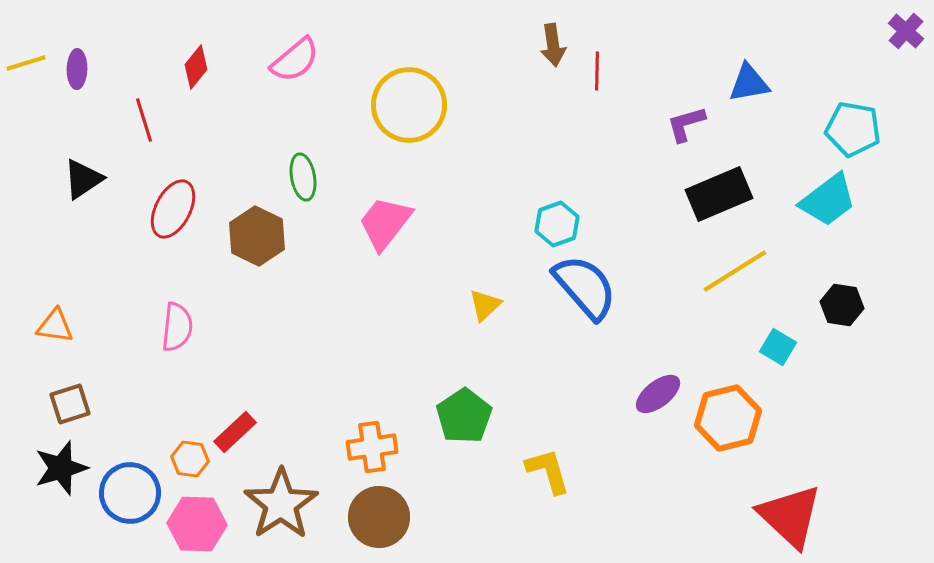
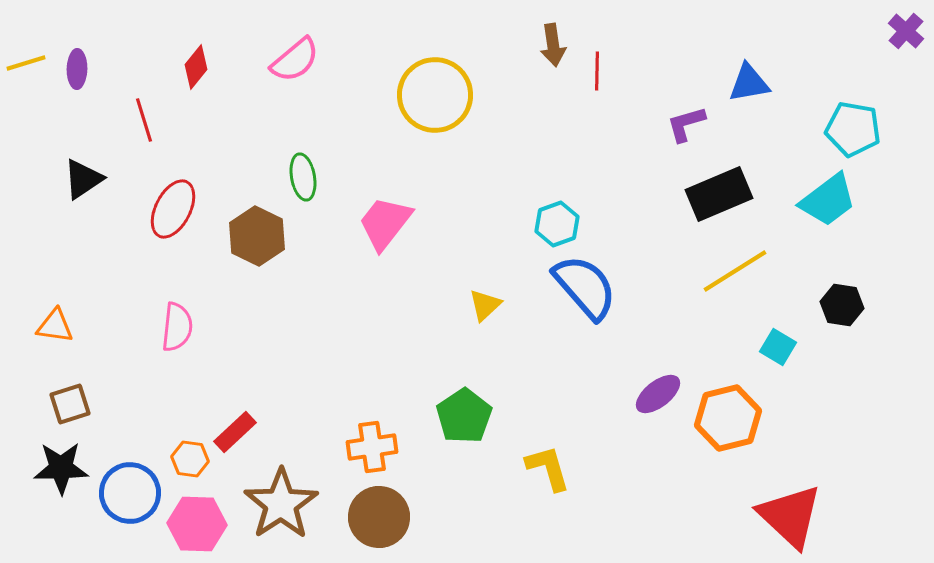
yellow circle at (409, 105): moved 26 px right, 10 px up
black star at (61, 468): rotated 16 degrees clockwise
yellow L-shape at (548, 471): moved 3 px up
